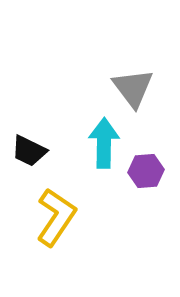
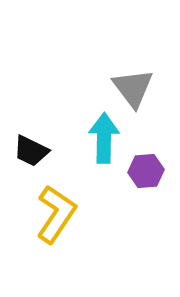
cyan arrow: moved 5 px up
black trapezoid: moved 2 px right
yellow L-shape: moved 3 px up
